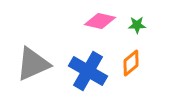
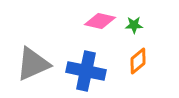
green star: moved 3 px left
orange diamond: moved 7 px right, 2 px up
blue cross: moved 2 px left; rotated 18 degrees counterclockwise
